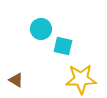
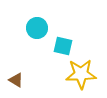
cyan circle: moved 4 px left, 1 px up
yellow star: moved 5 px up
